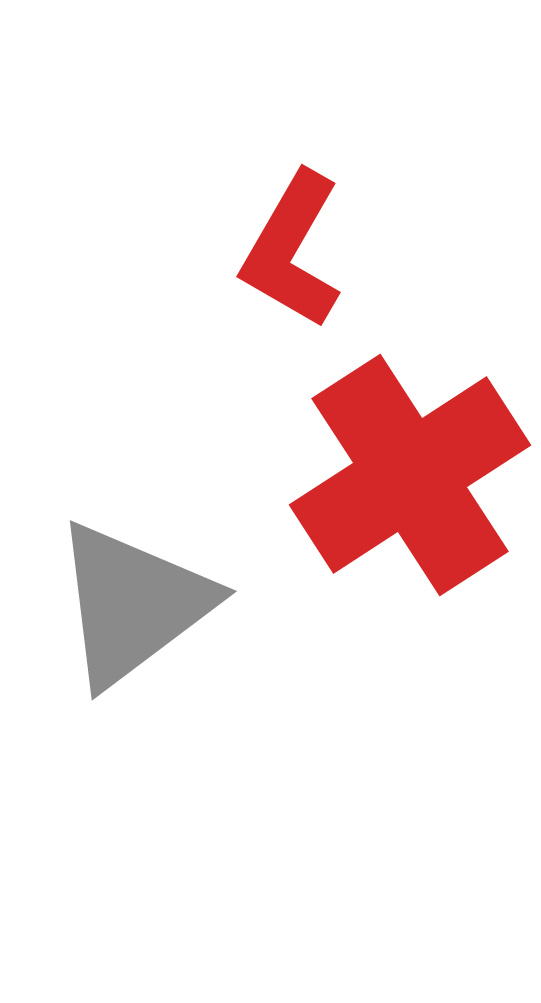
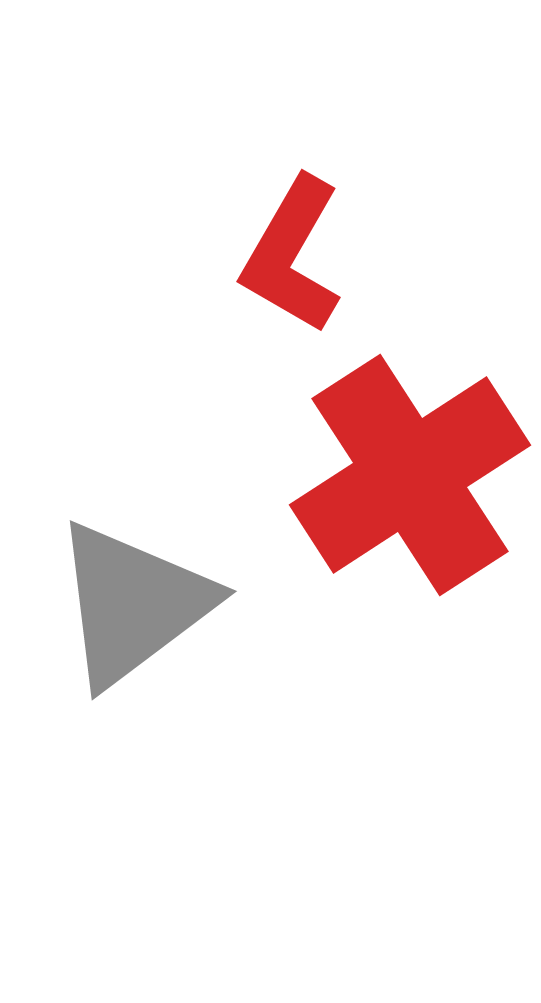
red L-shape: moved 5 px down
